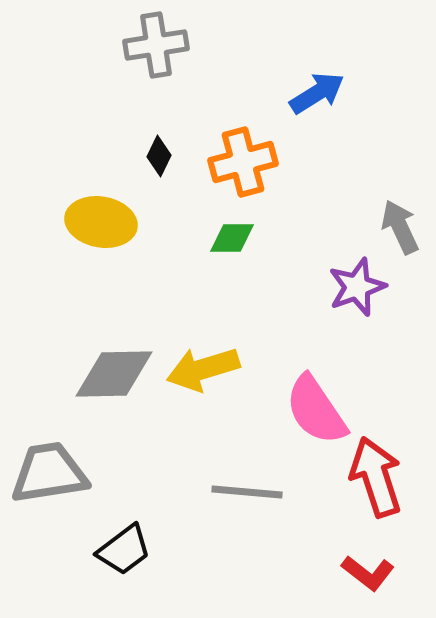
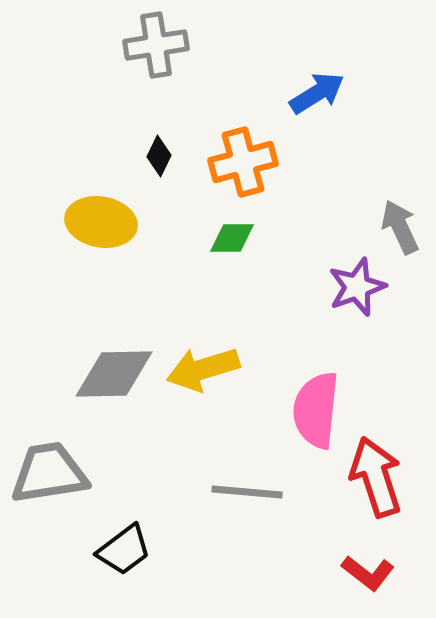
pink semicircle: rotated 40 degrees clockwise
